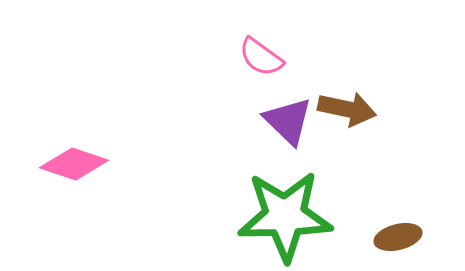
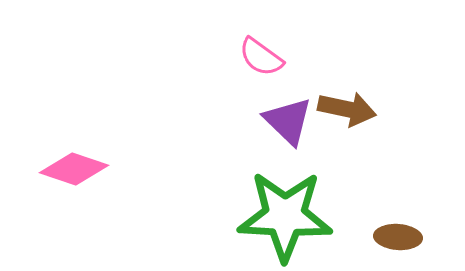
pink diamond: moved 5 px down
green star: rotated 4 degrees clockwise
brown ellipse: rotated 18 degrees clockwise
